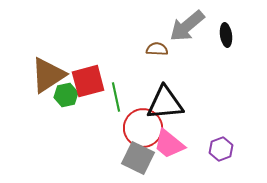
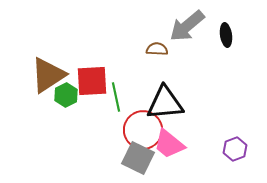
red square: moved 4 px right; rotated 12 degrees clockwise
green hexagon: rotated 15 degrees counterclockwise
red circle: moved 2 px down
purple hexagon: moved 14 px right
